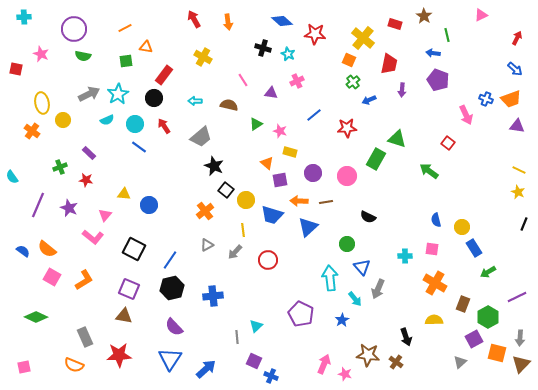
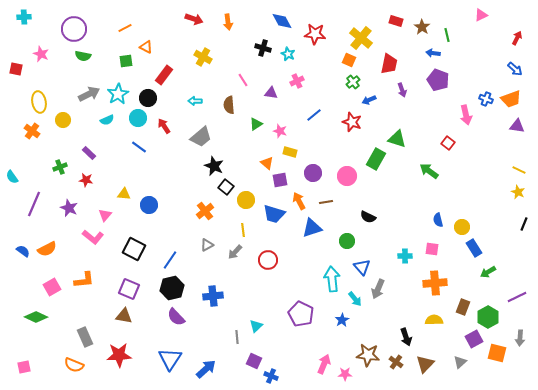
brown star at (424, 16): moved 2 px left, 11 px down
red arrow at (194, 19): rotated 138 degrees clockwise
blue diamond at (282, 21): rotated 20 degrees clockwise
red rectangle at (395, 24): moved 1 px right, 3 px up
yellow cross at (363, 38): moved 2 px left
orange triangle at (146, 47): rotated 16 degrees clockwise
purple arrow at (402, 90): rotated 24 degrees counterclockwise
black circle at (154, 98): moved 6 px left
yellow ellipse at (42, 103): moved 3 px left, 1 px up
brown semicircle at (229, 105): rotated 108 degrees counterclockwise
pink arrow at (466, 115): rotated 12 degrees clockwise
cyan circle at (135, 124): moved 3 px right, 6 px up
red star at (347, 128): moved 5 px right, 6 px up; rotated 24 degrees clockwise
black square at (226, 190): moved 3 px up
orange arrow at (299, 201): rotated 60 degrees clockwise
purple line at (38, 205): moved 4 px left, 1 px up
blue trapezoid at (272, 215): moved 2 px right, 1 px up
blue semicircle at (436, 220): moved 2 px right
blue triangle at (308, 227): moved 4 px right, 1 px down; rotated 25 degrees clockwise
green circle at (347, 244): moved 3 px up
orange semicircle at (47, 249): rotated 66 degrees counterclockwise
pink square at (52, 277): moved 10 px down; rotated 30 degrees clockwise
cyan arrow at (330, 278): moved 2 px right, 1 px down
orange L-shape at (84, 280): rotated 25 degrees clockwise
orange cross at (435, 283): rotated 35 degrees counterclockwise
brown rectangle at (463, 304): moved 3 px down
purple semicircle at (174, 327): moved 2 px right, 10 px up
brown triangle at (521, 364): moved 96 px left
pink star at (345, 374): rotated 16 degrees counterclockwise
